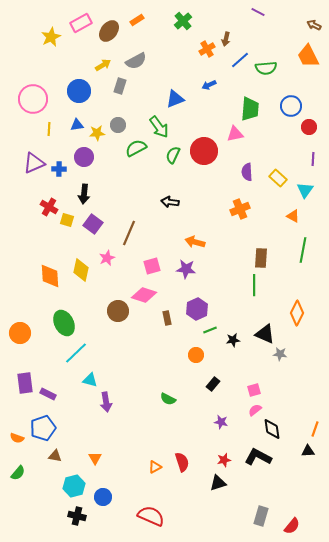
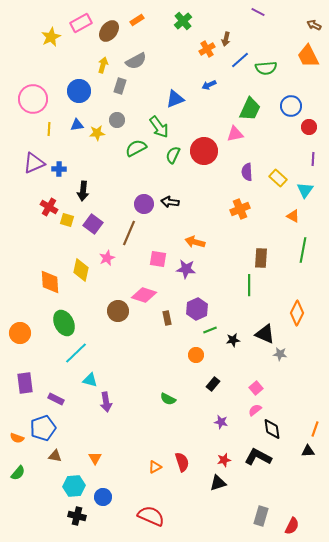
yellow arrow at (103, 65): rotated 42 degrees counterclockwise
green trapezoid at (250, 109): rotated 20 degrees clockwise
gray circle at (118, 125): moved 1 px left, 5 px up
purple circle at (84, 157): moved 60 px right, 47 px down
black arrow at (84, 194): moved 1 px left, 3 px up
pink square at (152, 266): moved 6 px right, 7 px up; rotated 24 degrees clockwise
orange diamond at (50, 276): moved 6 px down
green line at (254, 285): moved 5 px left
pink square at (254, 390): moved 2 px right, 2 px up; rotated 24 degrees counterclockwise
purple rectangle at (48, 394): moved 8 px right, 5 px down
cyan hexagon at (74, 486): rotated 10 degrees clockwise
red semicircle at (292, 526): rotated 12 degrees counterclockwise
